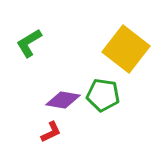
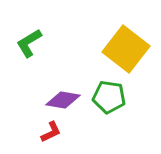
green pentagon: moved 6 px right, 2 px down
